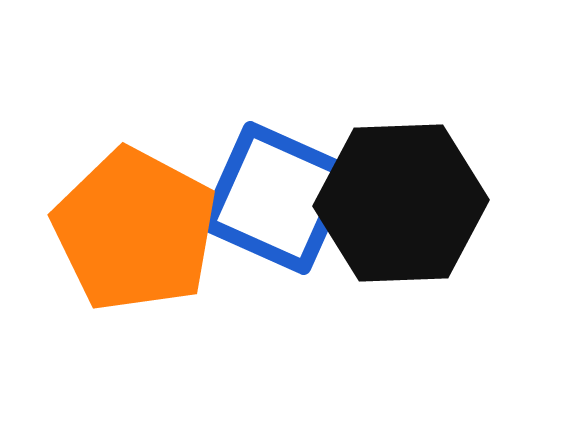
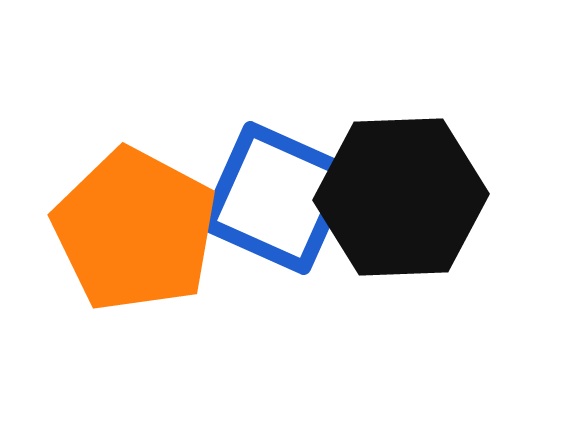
black hexagon: moved 6 px up
